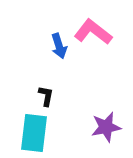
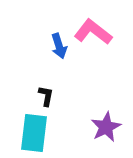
purple star: rotated 16 degrees counterclockwise
